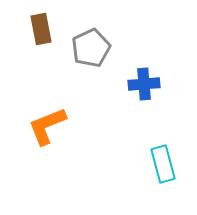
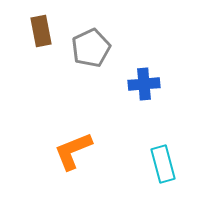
brown rectangle: moved 2 px down
orange L-shape: moved 26 px right, 25 px down
